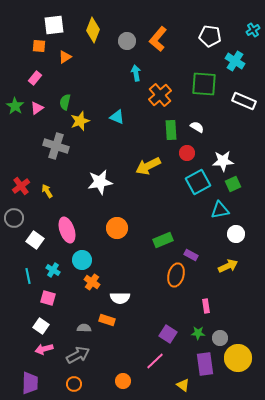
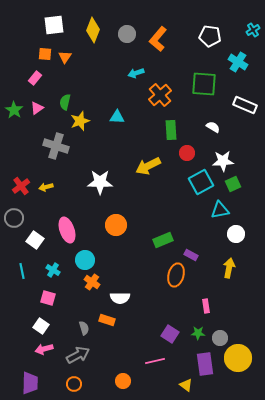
gray circle at (127, 41): moved 7 px up
orange square at (39, 46): moved 6 px right, 8 px down
orange triangle at (65, 57): rotated 24 degrees counterclockwise
cyan cross at (235, 61): moved 3 px right, 1 px down
cyan arrow at (136, 73): rotated 98 degrees counterclockwise
white rectangle at (244, 101): moved 1 px right, 4 px down
green star at (15, 106): moved 1 px left, 4 px down
cyan triangle at (117, 117): rotated 21 degrees counterclockwise
white semicircle at (197, 127): moved 16 px right
white star at (100, 182): rotated 10 degrees clockwise
cyan square at (198, 182): moved 3 px right
yellow arrow at (47, 191): moved 1 px left, 4 px up; rotated 72 degrees counterclockwise
orange circle at (117, 228): moved 1 px left, 3 px up
cyan circle at (82, 260): moved 3 px right
yellow arrow at (228, 266): moved 1 px right, 2 px down; rotated 54 degrees counterclockwise
cyan line at (28, 276): moved 6 px left, 5 px up
gray semicircle at (84, 328): rotated 72 degrees clockwise
purple square at (168, 334): moved 2 px right
pink line at (155, 361): rotated 30 degrees clockwise
yellow triangle at (183, 385): moved 3 px right
